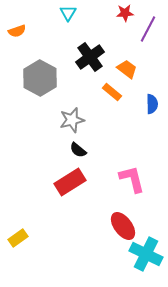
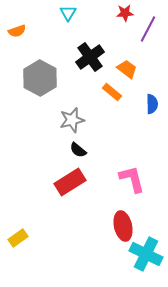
red ellipse: rotated 24 degrees clockwise
